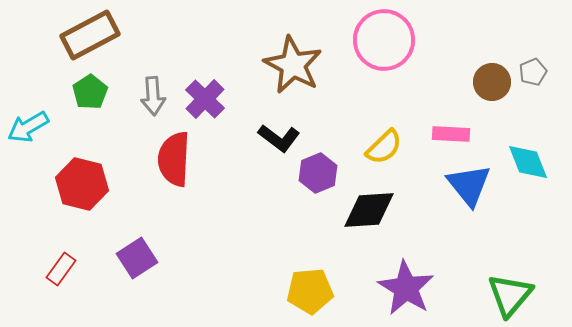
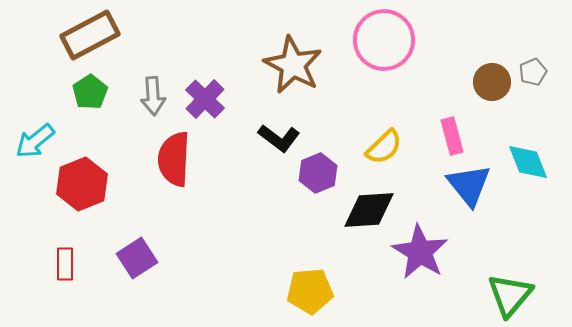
cyan arrow: moved 7 px right, 14 px down; rotated 9 degrees counterclockwise
pink rectangle: moved 1 px right, 2 px down; rotated 72 degrees clockwise
red hexagon: rotated 24 degrees clockwise
red rectangle: moved 4 px right, 5 px up; rotated 36 degrees counterclockwise
purple star: moved 14 px right, 36 px up
